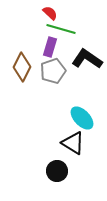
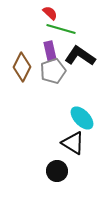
purple rectangle: moved 4 px down; rotated 30 degrees counterclockwise
black L-shape: moved 7 px left, 3 px up
